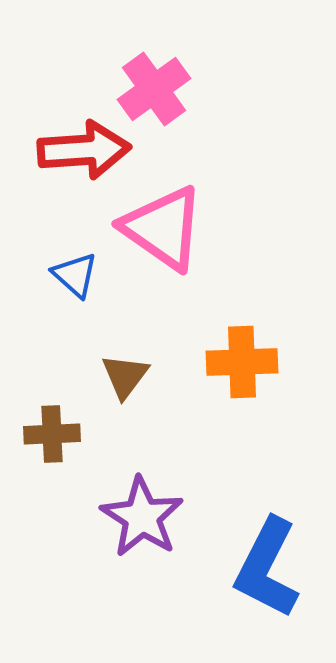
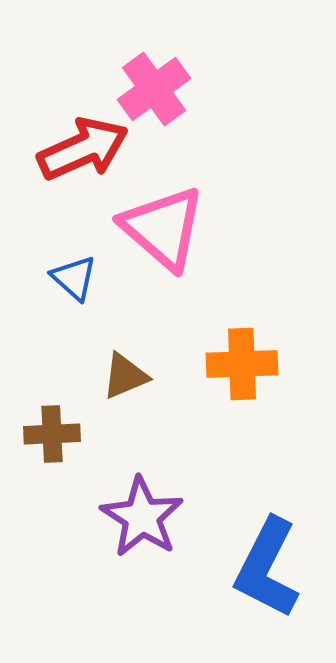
red arrow: moved 1 px left, 1 px up; rotated 20 degrees counterclockwise
pink triangle: rotated 6 degrees clockwise
blue triangle: moved 1 px left, 3 px down
orange cross: moved 2 px down
brown triangle: rotated 30 degrees clockwise
